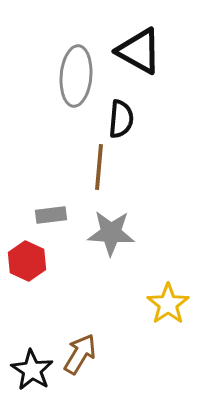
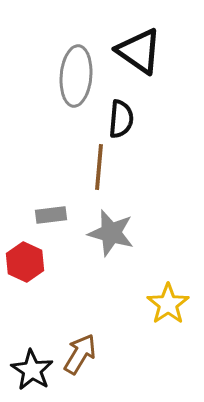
black triangle: rotated 6 degrees clockwise
gray star: rotated 12 degrees clockwise
red hexagon: moved 2 px left, 1 px down
